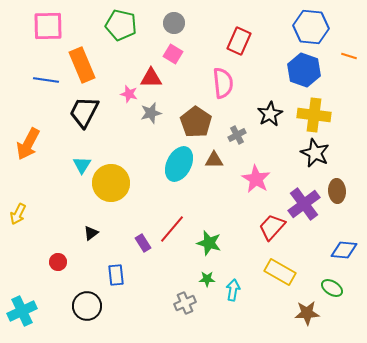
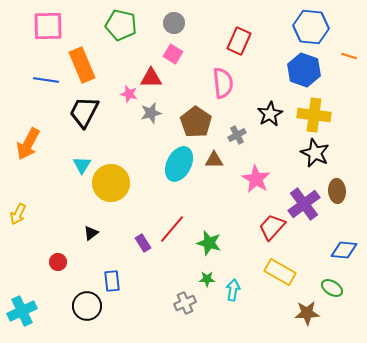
blue rectangle at (116, 275): moved 4 px left, 6 px down
